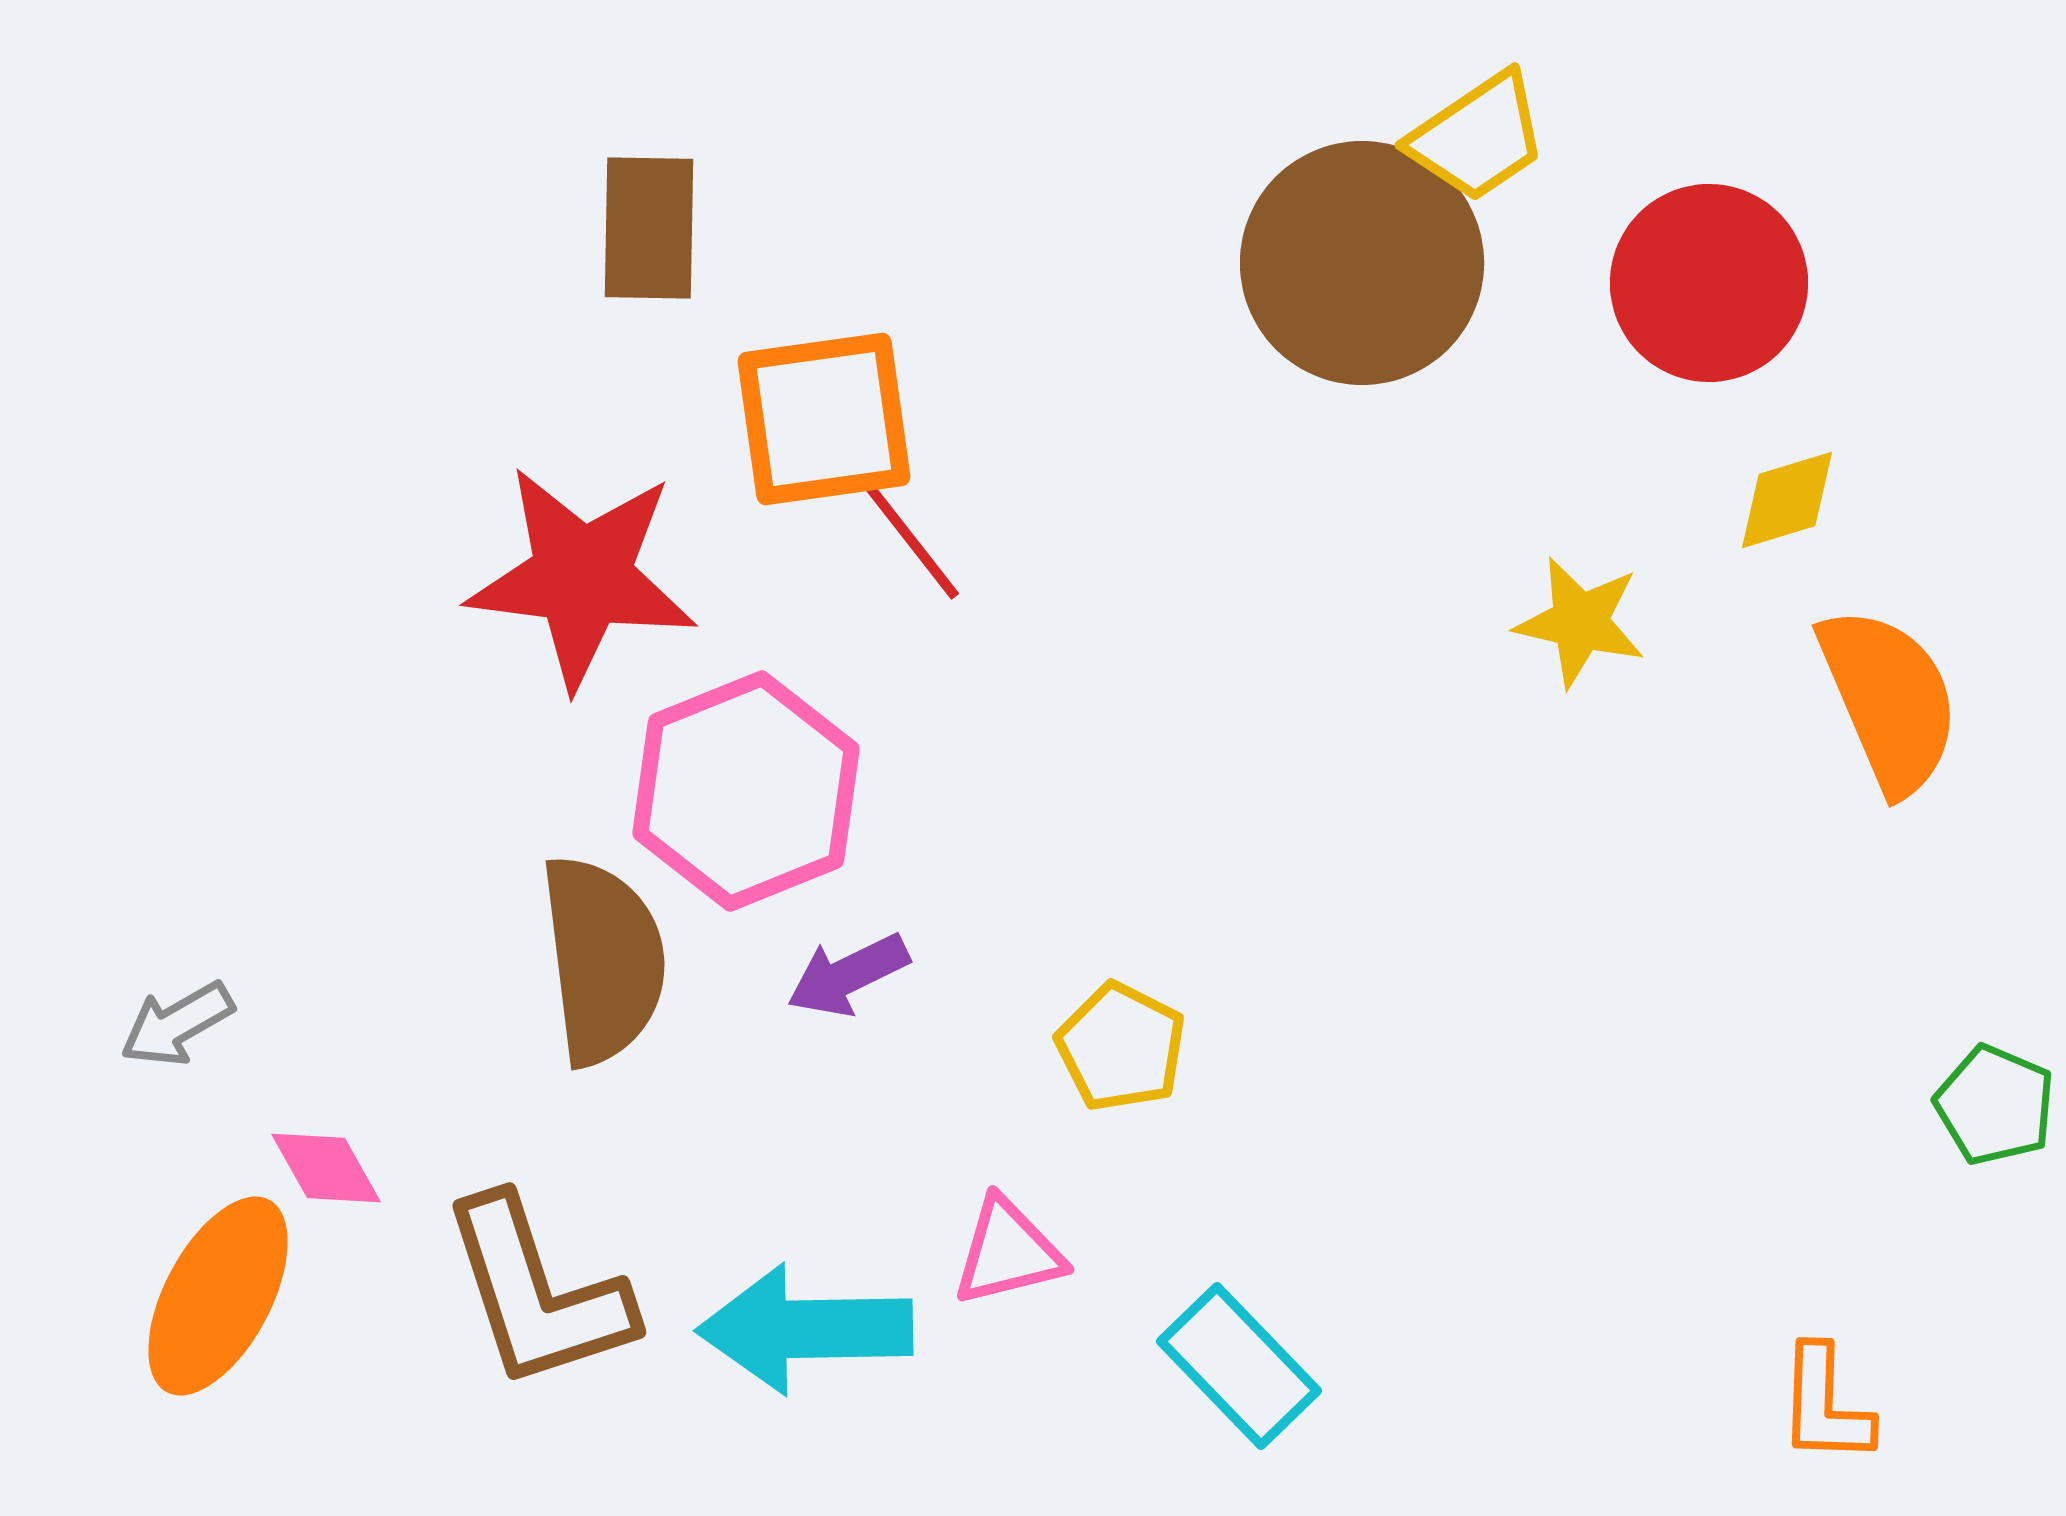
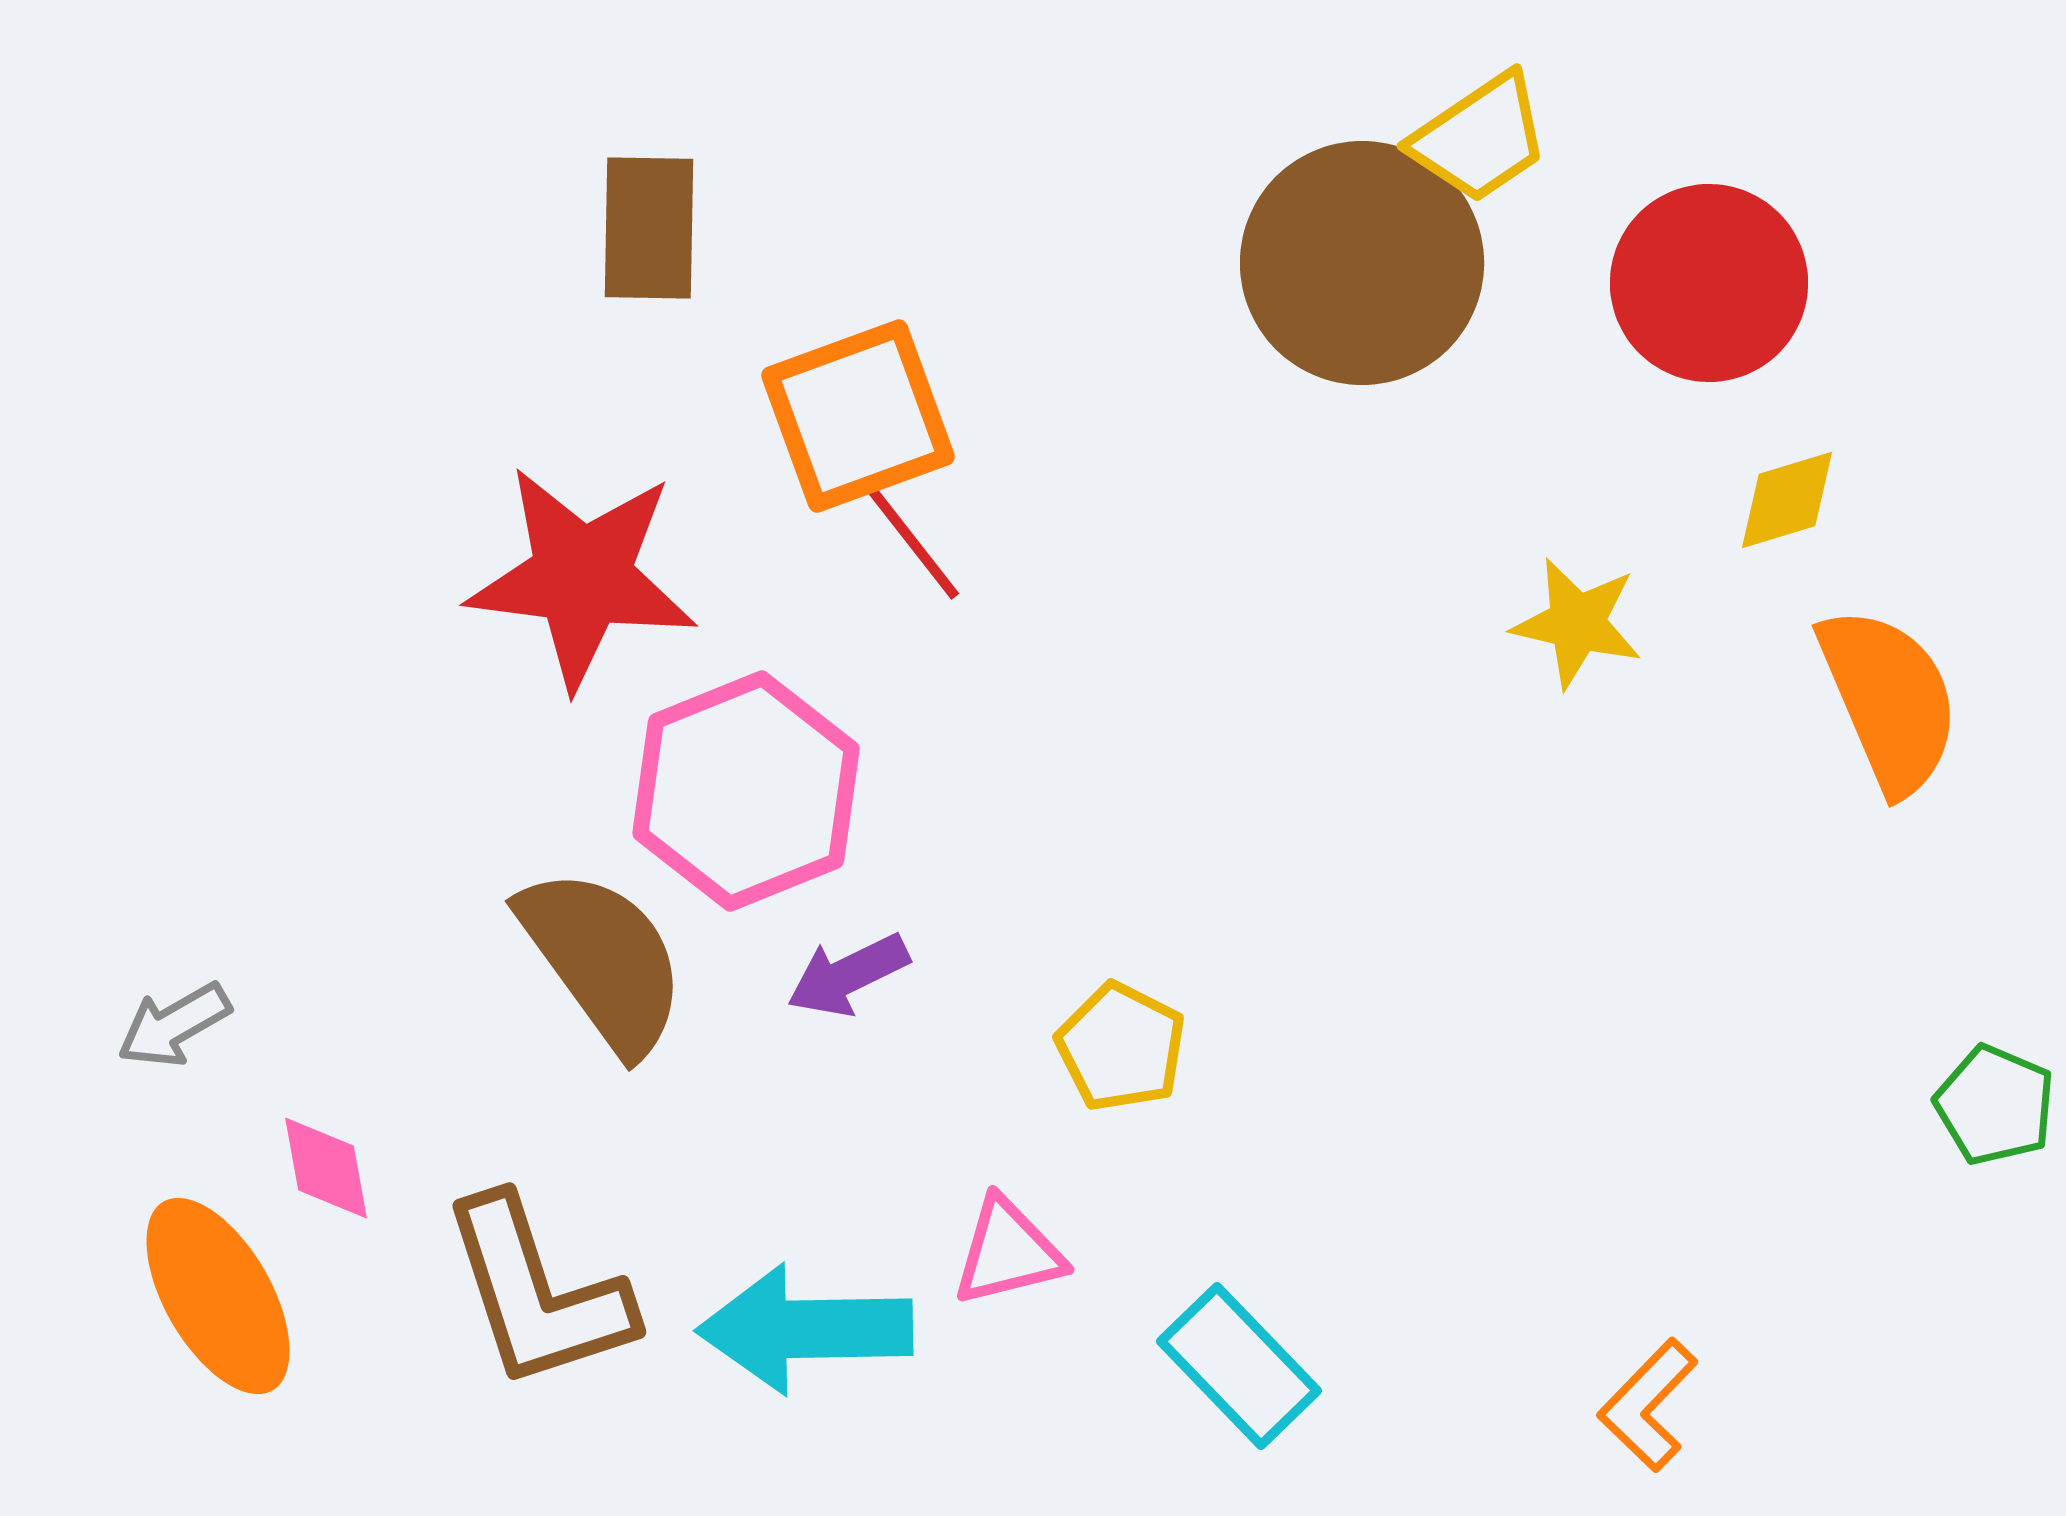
yellow trapezoid: moved 2 px right, 1 px down
orange square: moved 34 px right, 3 px up; rotated 12 degrees counterclockwise
yellow star: moved 3 px left, 1 px down
brown semicircle: rotated 29 degrees counterclockwise
gray arrow: moved 3 px left, 1 px down
pink diamond: rotated 19 degrees clockwise
orange ellipse: rotated 58 degrees counterclockwise
orange L-shape: moved 177 px left; rotated 42 degrees clockwise
